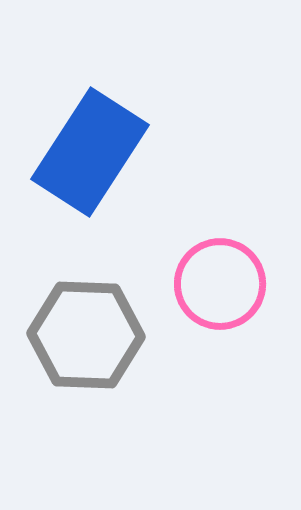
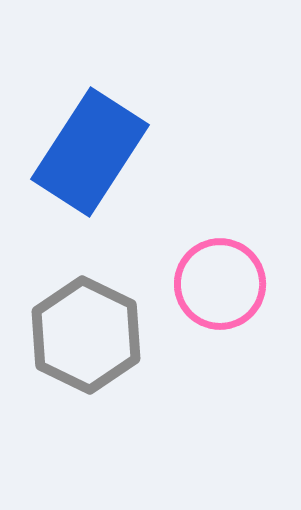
gray hexagon: rotated 24 degrees clockwise
